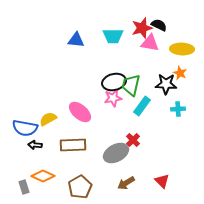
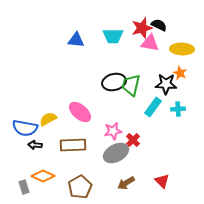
pink star: moved 33 px down
cyan rectangle: moved 11 px right, 1 px down
